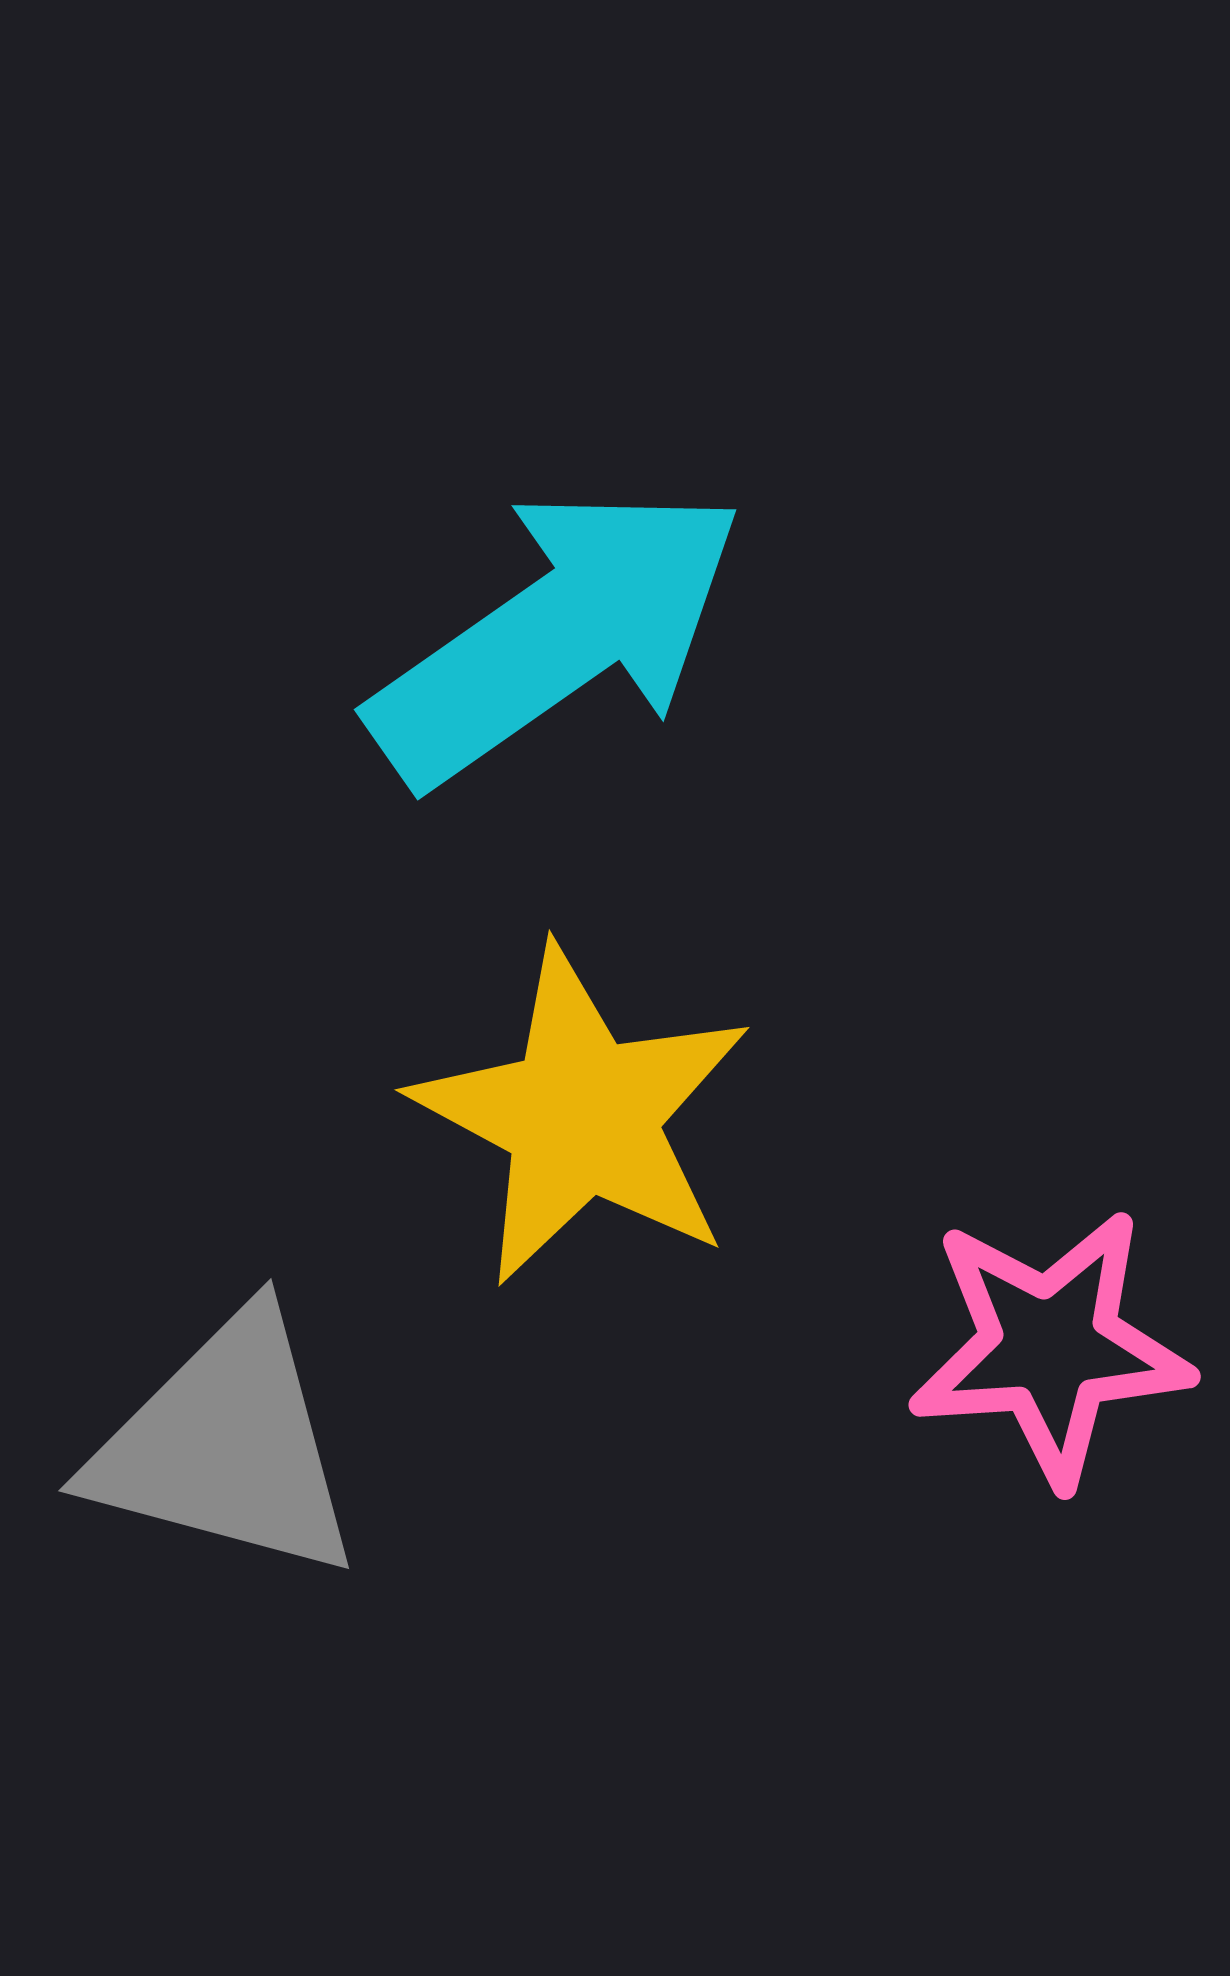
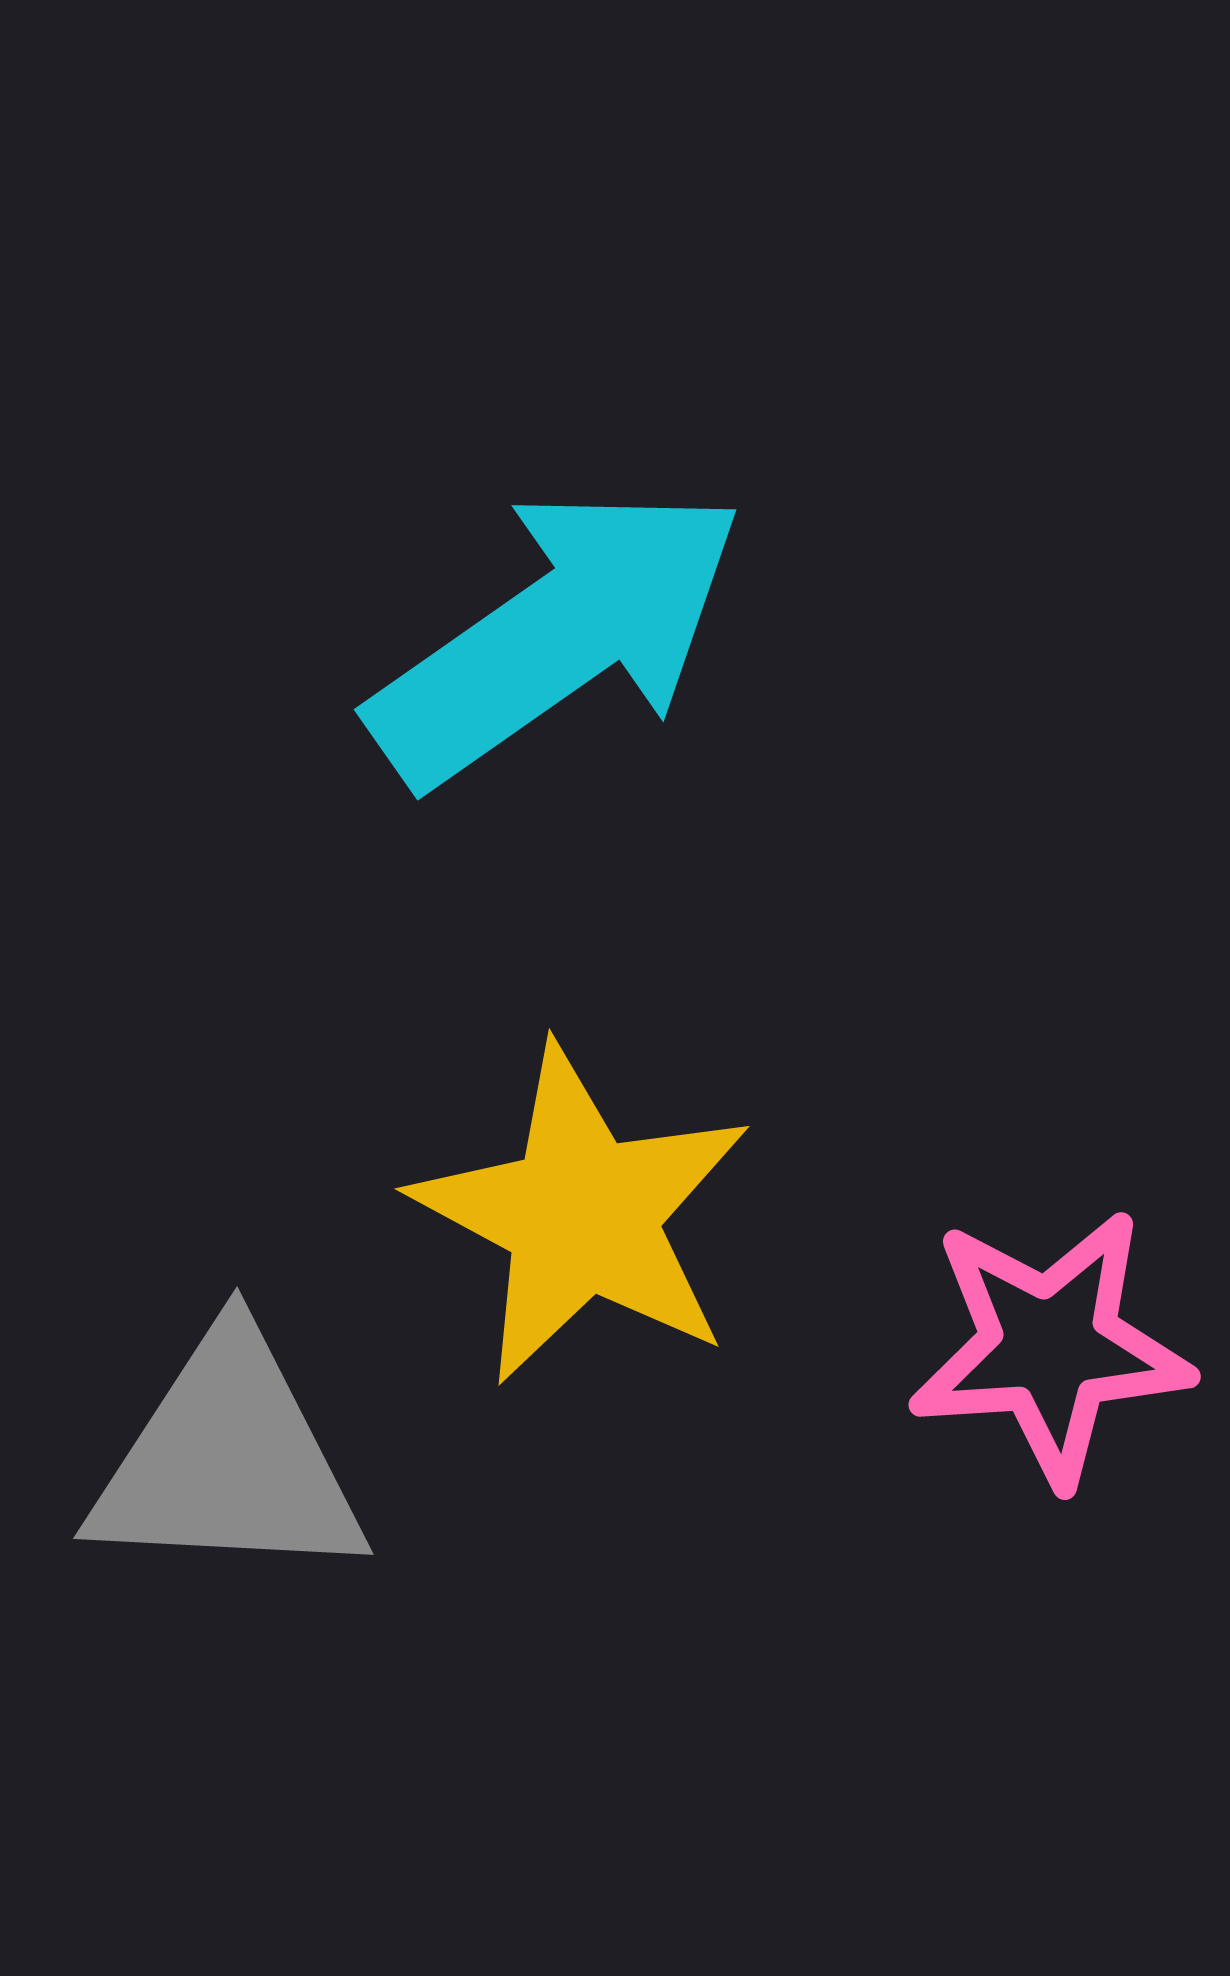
yellow star: moved 99 px down
gray triangle: moved 2 px right, 14 px down; rotated 12 degrees counterclockwise
